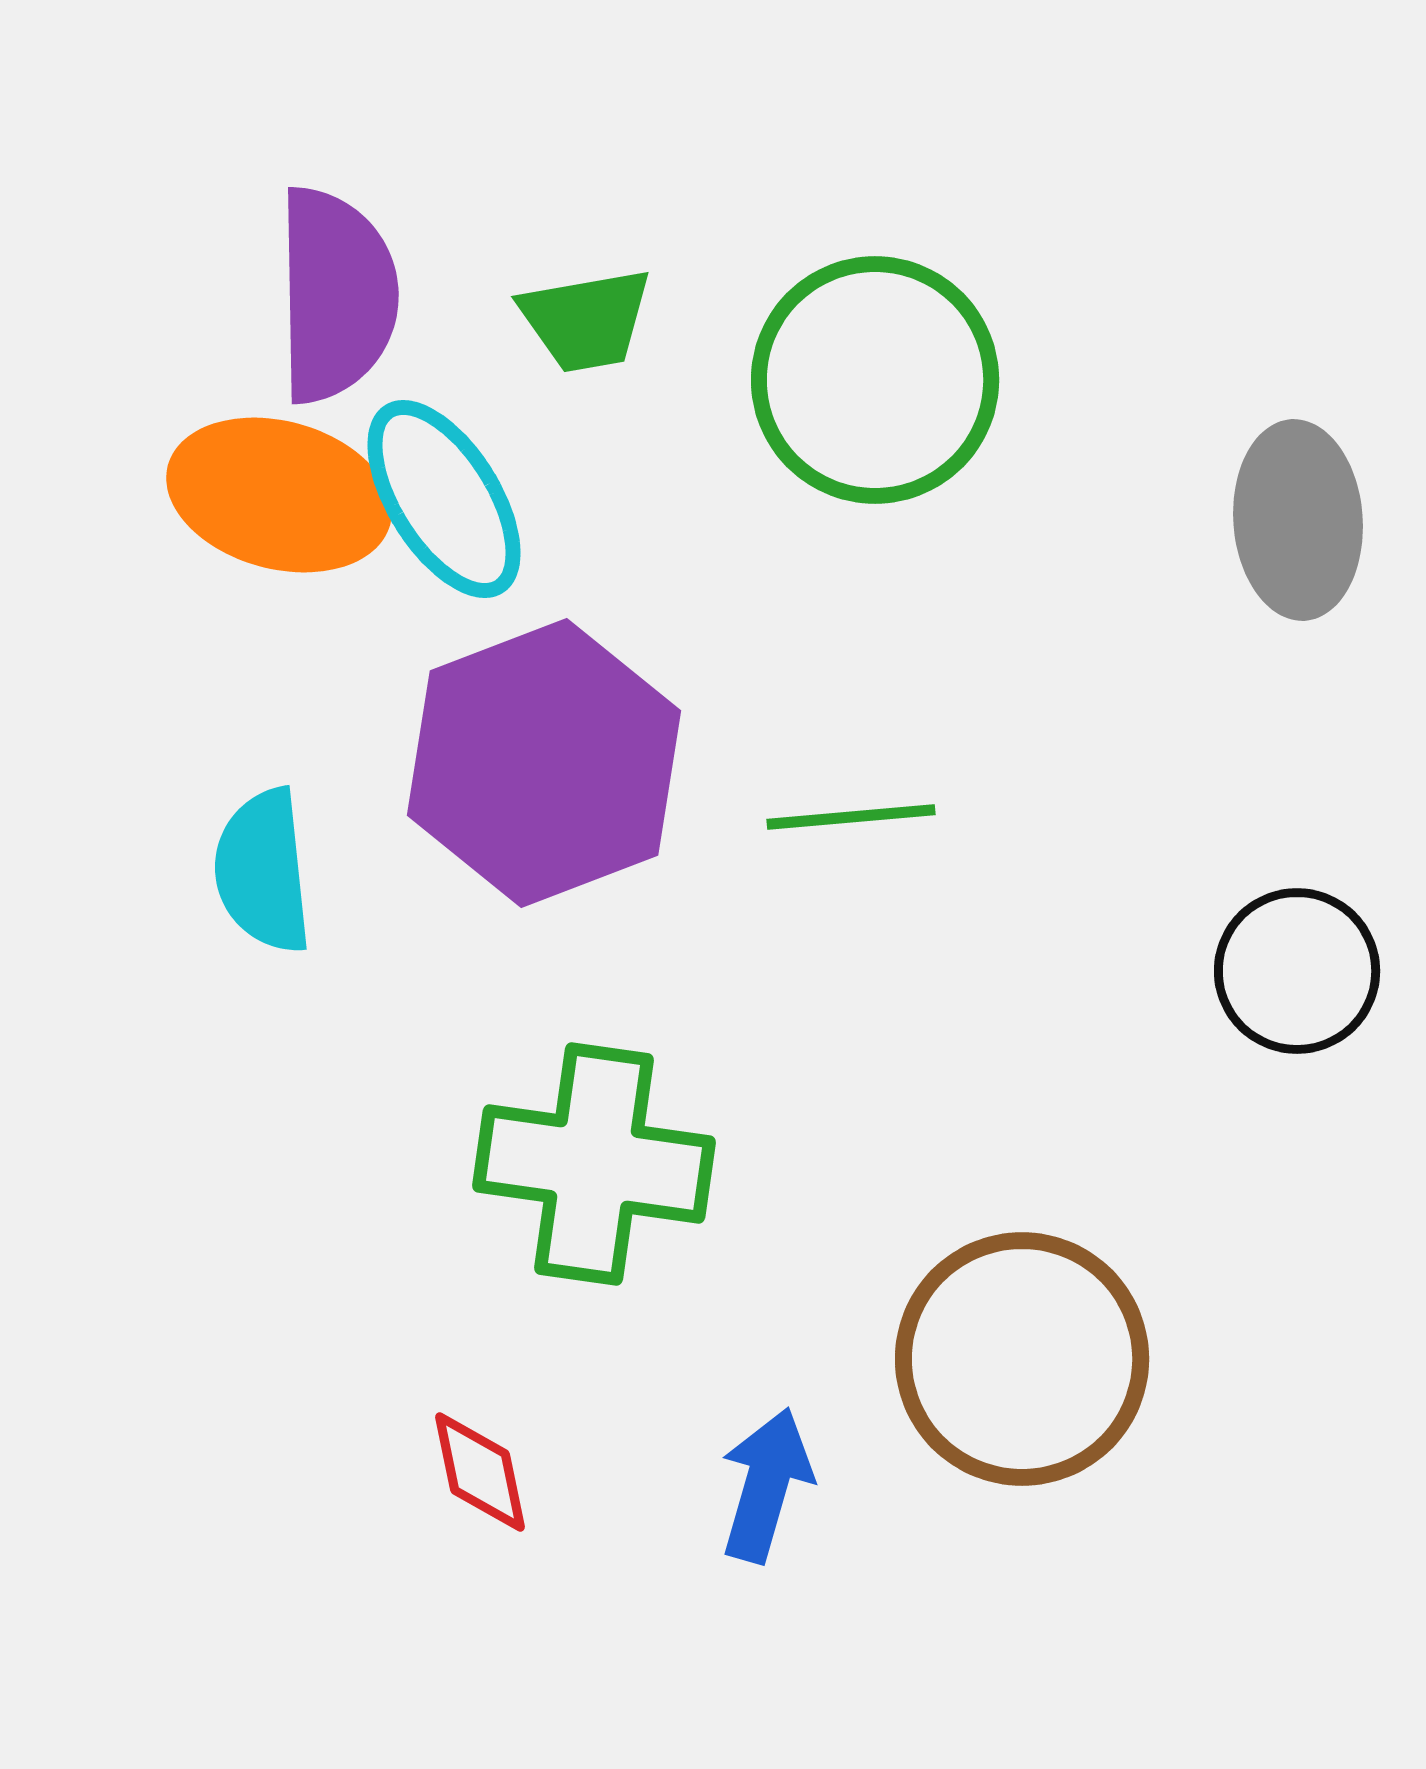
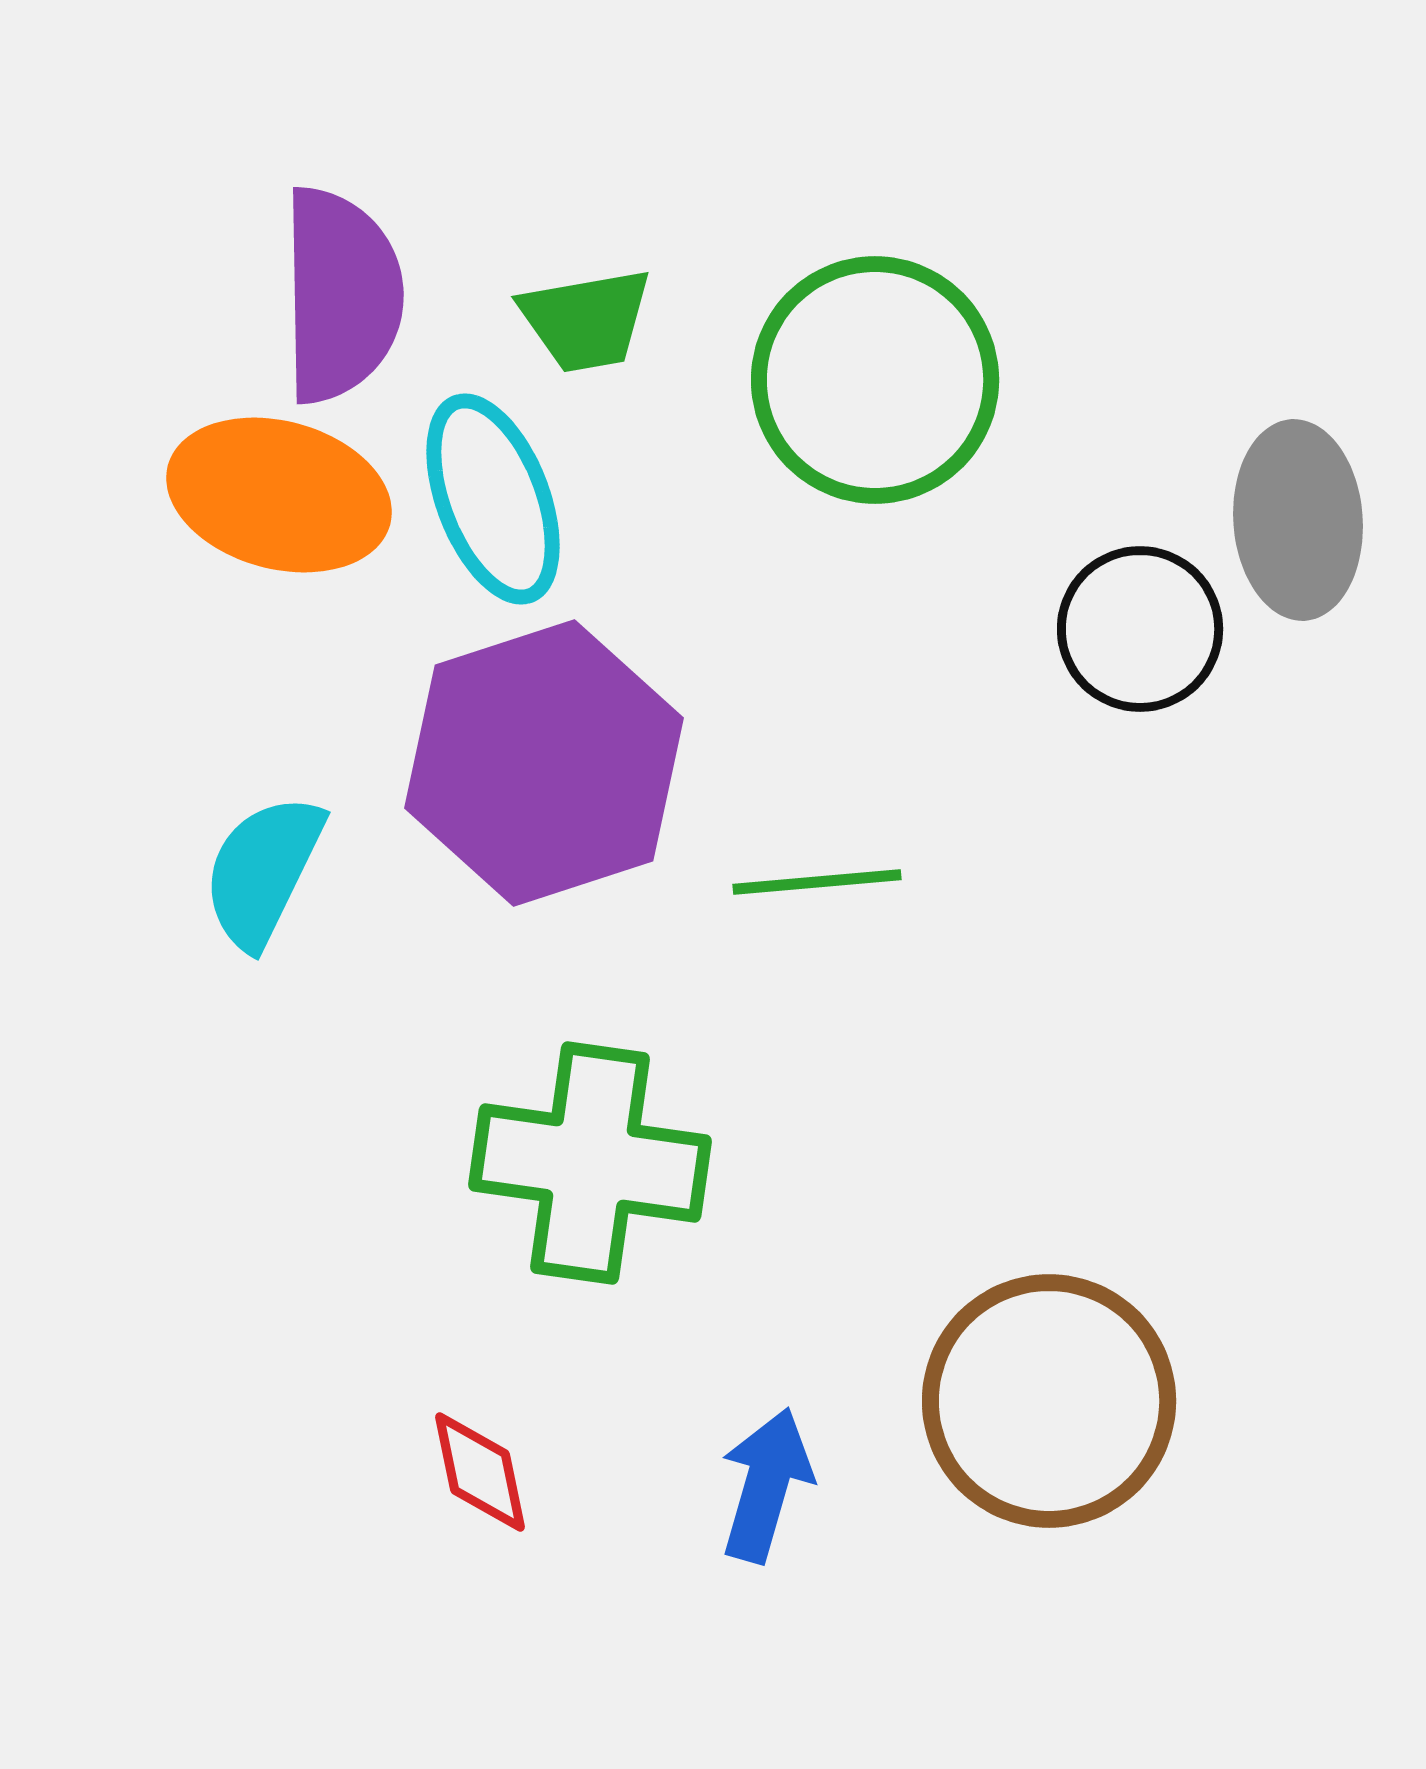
purple semicircle: moved 5 px right
cyan ellipse: moved 49 px right; rotated 11 degrees clockwise
purple hexagon: rotated 3 degrees clockwise
green line: moved 34 px left, 65 px down
cyan semicircle: rotated 32 degrees clockwise
black circle: moved 157 px left, 342 px up
green cross: moved 4 px left, 1 px up
brown circle: moved 27 px right, 42 px down
